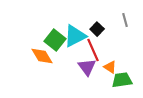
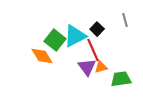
orange triangle: moved 9 px left; rotated 48 degrees counterclockwise
green trapezoid: moved 1 px left, 1 px up
